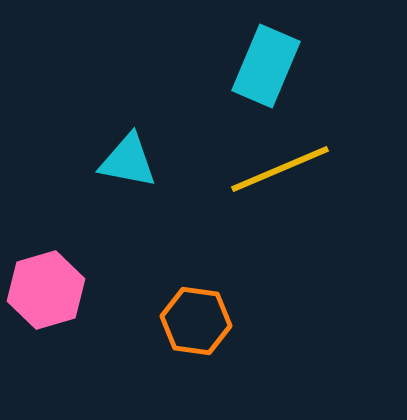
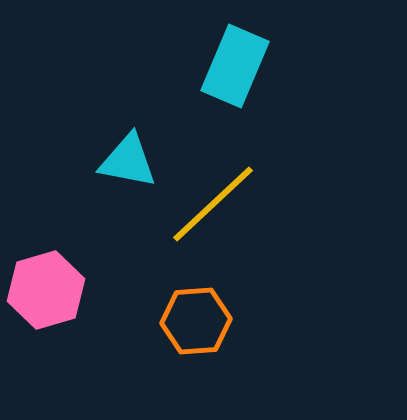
cyan rectangle: moved 31 px left
yellow line: moved 67 px left, 35 px down; rotated 20 degrees counterclockwise
orange hexagon: rotated 12 degrees counterclockwise
